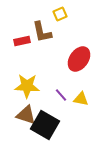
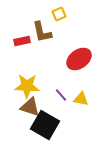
yellow square: moved 1 px left
red ellipse: rotated 20 degrees clockwise
brown triangle: moved 4 px right, 8 px up
